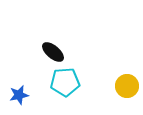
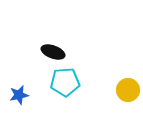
black ellipse: rotated 20 degrees counterclockwise
yellow circle: moved 1 px right, 4 px down
